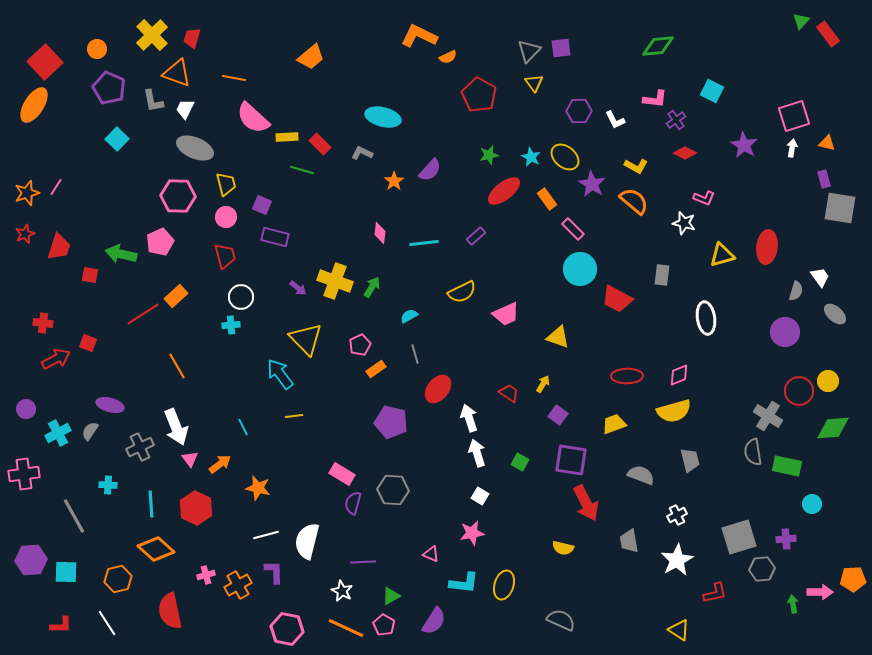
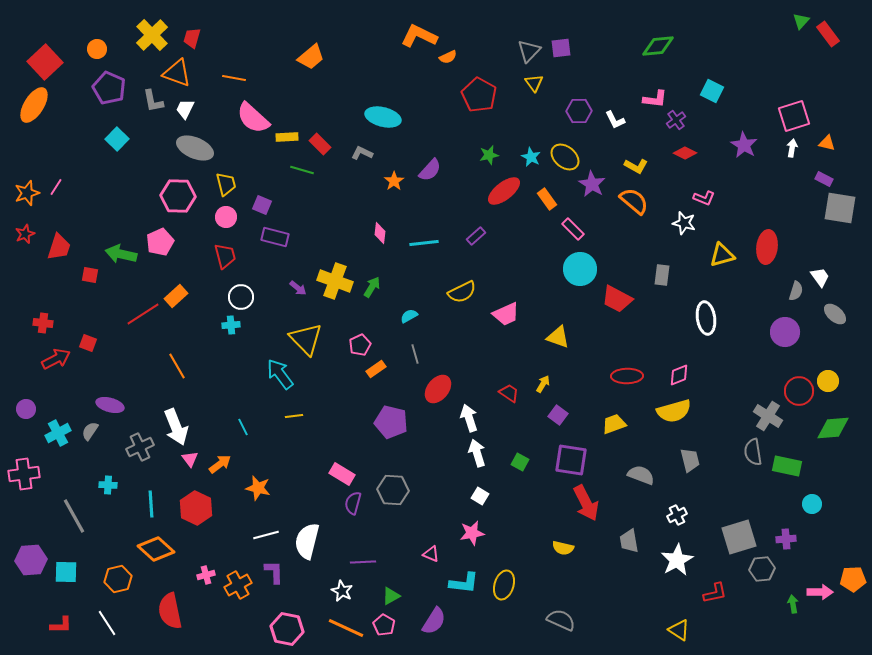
purple rectangle at (824, 179): rotated 48 degrees counterclockwise
